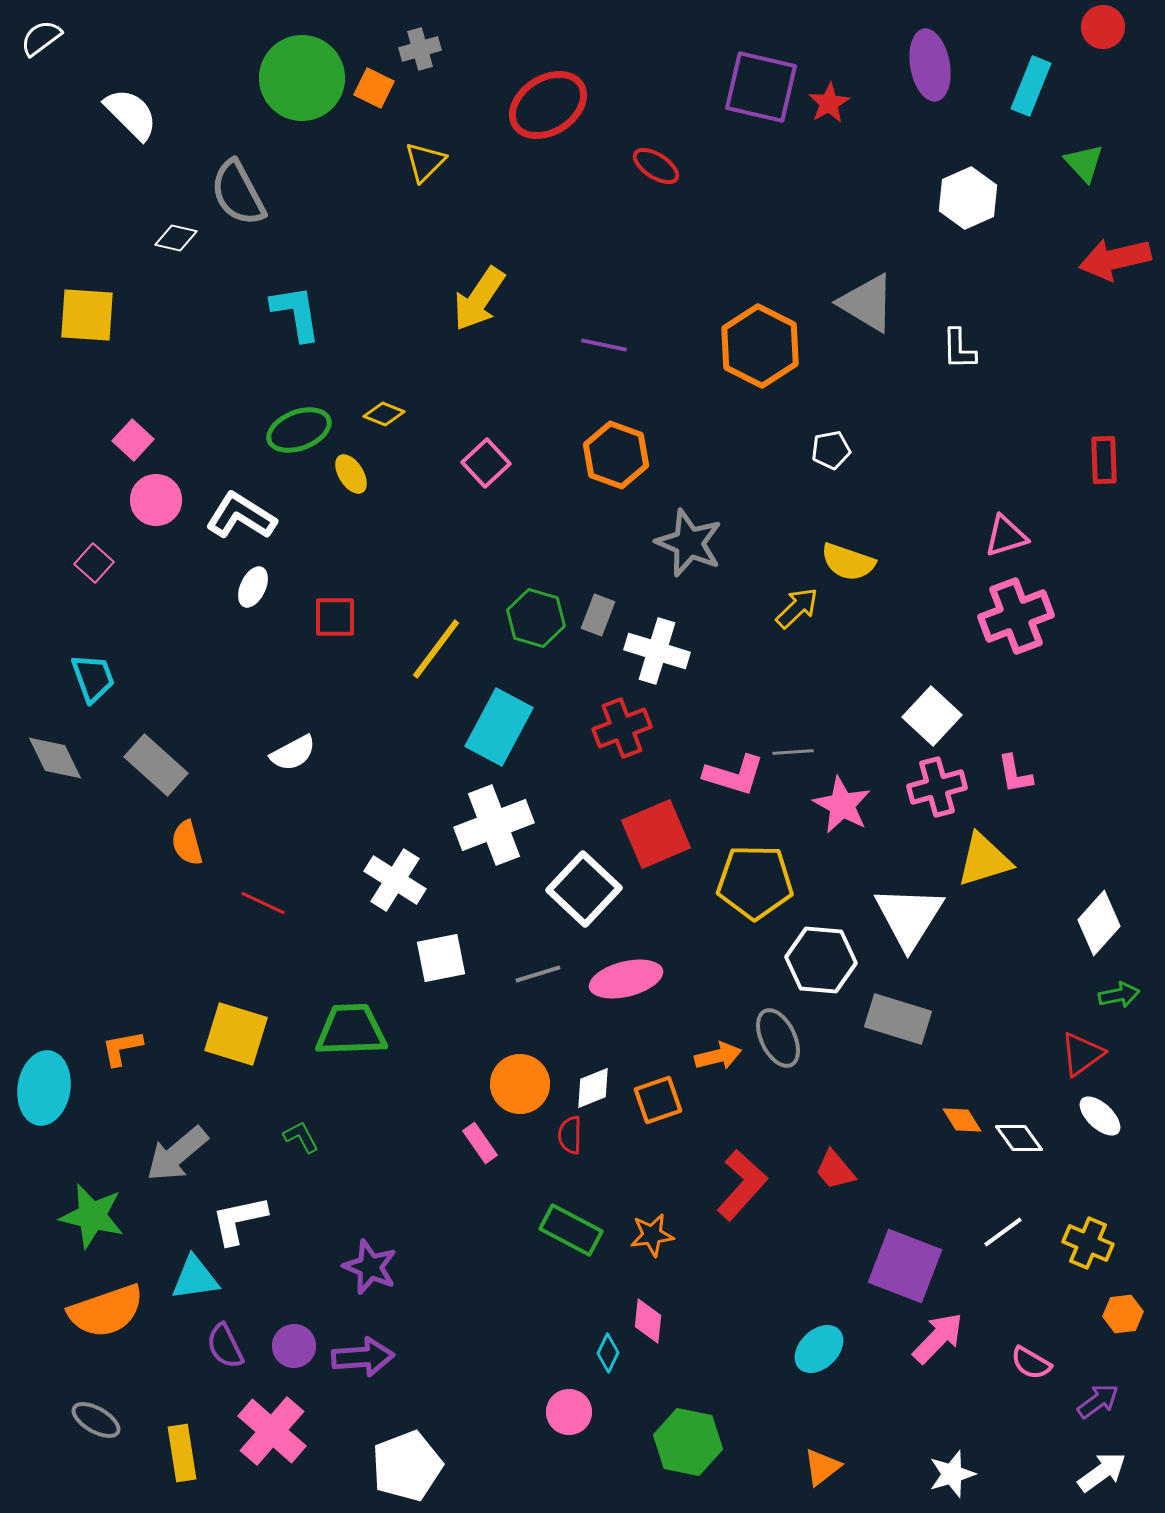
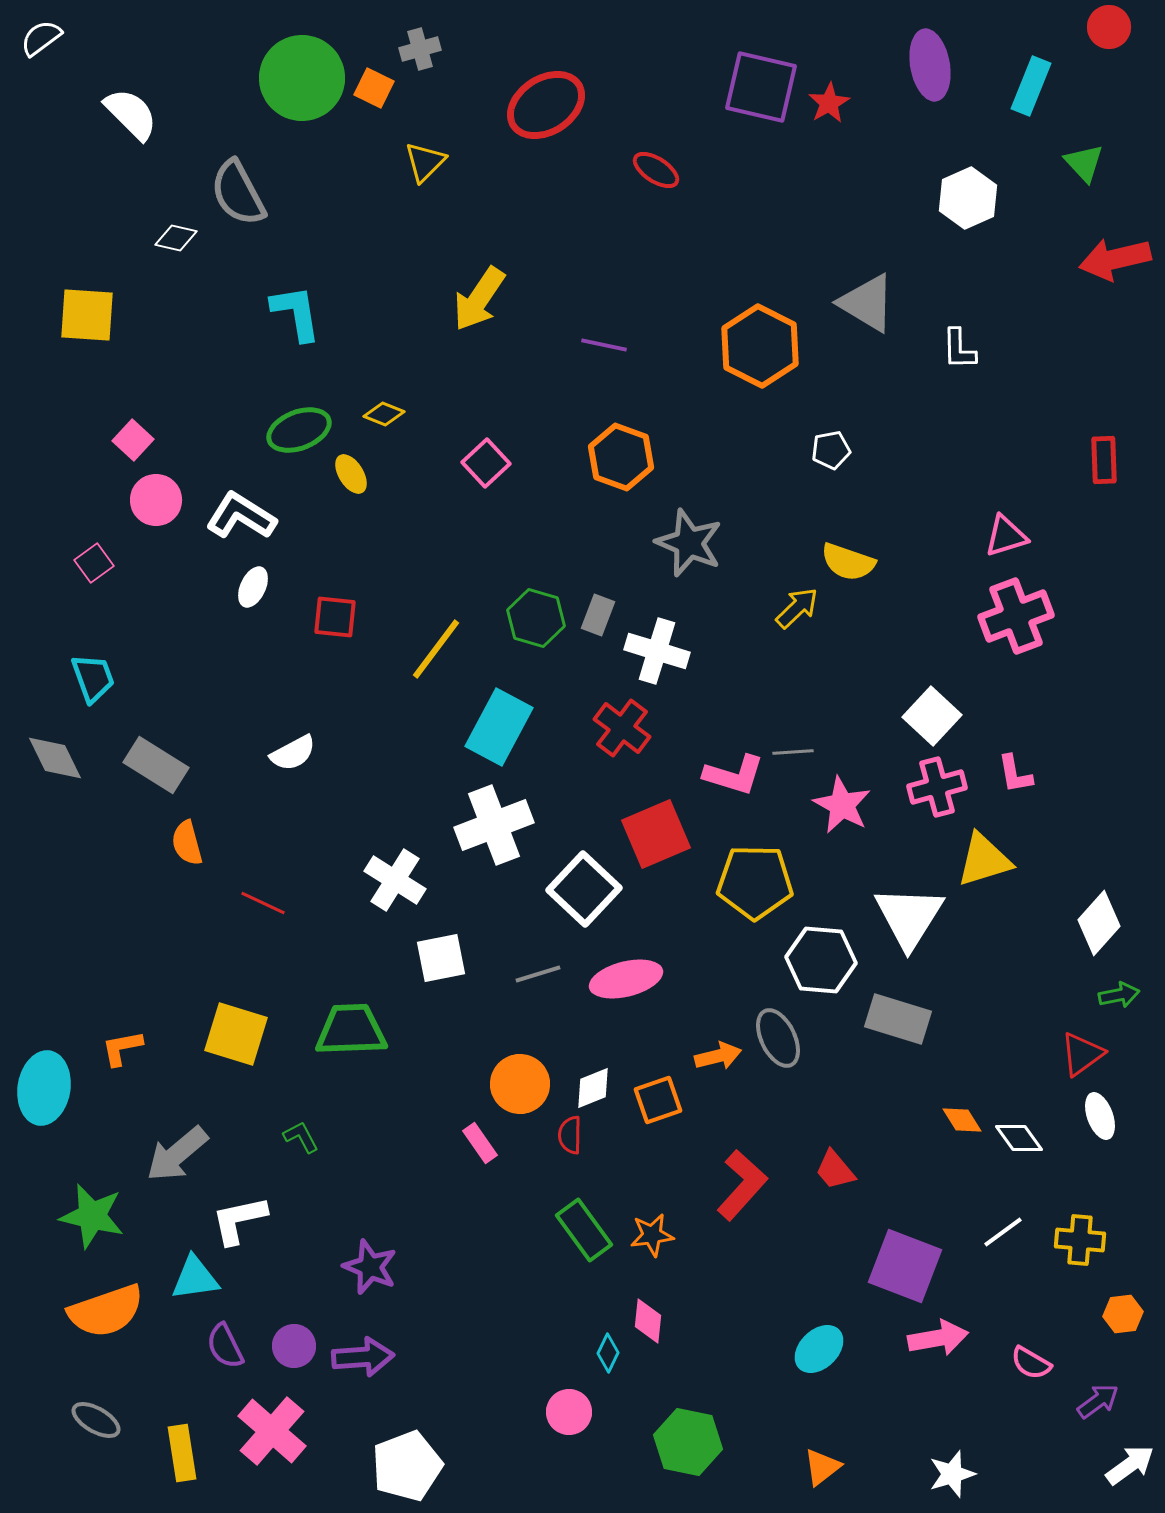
red circle at (1103, 27): moved 6 px right
red ellipse at (548, 105): moved 2 px left
red ellipse at (656, 166): moved 4 px down
orange hexagon at (616, 455): moved 5 px right, 2 px down
pink square at (94, 563): rotated 12 degrees clockwise
red square at (335, 617): rotated 6 degrees clockwise
red cross at (622, 728): rotated 32 degrees counterclockwise
gray rectangle at (156, 765): rotated 10 degrees counterclockwise
white ellipse at (1100, 1116): rotated 27 degrees clockwise
green rectangle at (571, 1230): moved 13 px right; rotated 26 degrees clockwise
yellow cross at (1088, 1243): moved 8 px left, 3 px up; rotated 18 degrees counterclockwise
pink arrow at (938, 1338): rotated 36 degrees clockwise
white arrow at (1102, 1472): moved 28 px right, 7 px up
